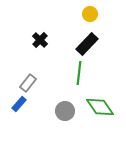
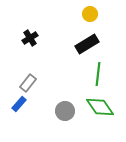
black cross: moved 10 px left, 2 px up; rotated 14 degrees clockwise
black rectangle: rotated 15 degrees clockwise
green line: moved 19 px right, 1 px down
